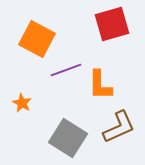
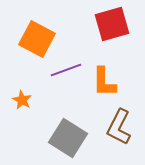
orange L-shape: moved 4 px right, 3 px up
orange star: moved 3 px up
brown L-shape: rotated 141 degrees clockwise
